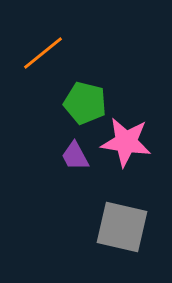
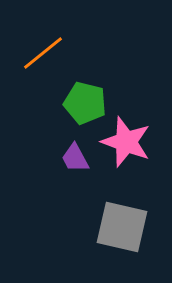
pink star: rotated 12 degrees clockwise
purple trapezoid: moved 2 px down
